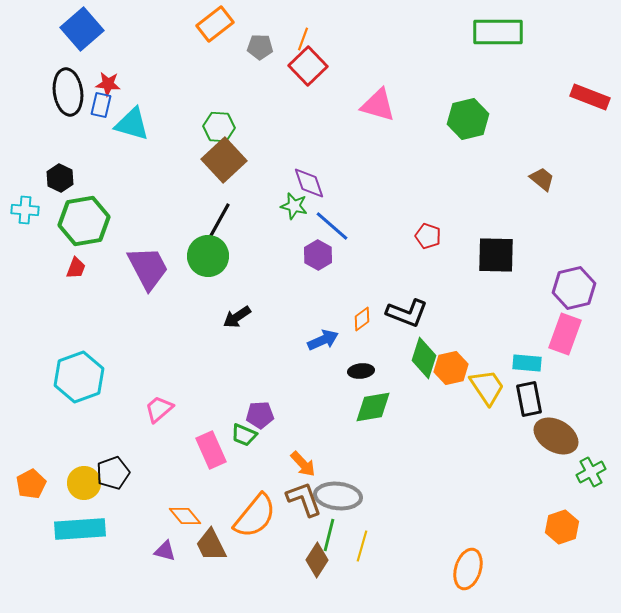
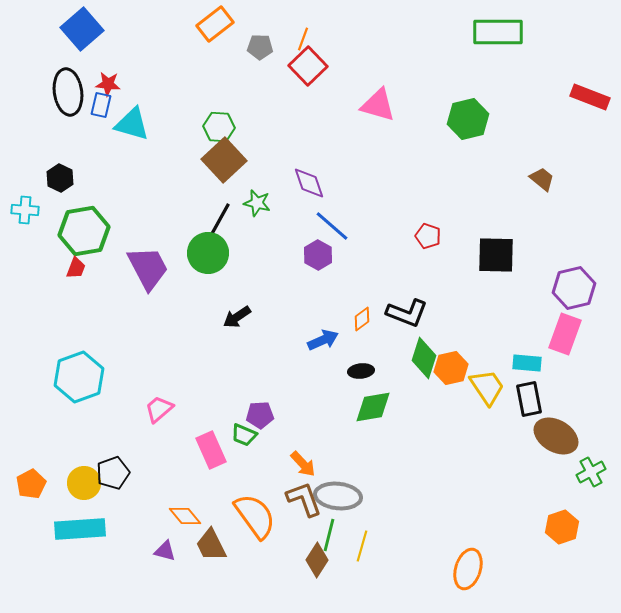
green star at (294, 206): moved 37 px left, 3 px up
green hexagon at (84, 221): moved 10 px down
green circle at (208, 256): moved 3 px up
orange semicircle at (255, 516): rotated 75 degrees counterclockwise
